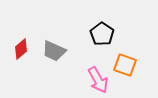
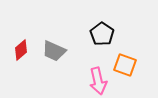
red diamond: moved 1 px down
pink arrow: moved 1 px down; rotated 16 degrees clockwise
